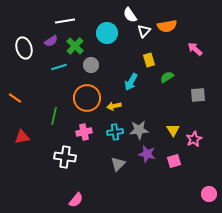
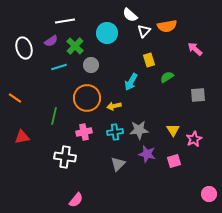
white semicircle: rotated 14 degrees counterclockwise
